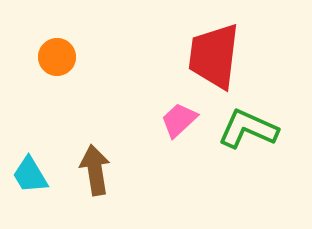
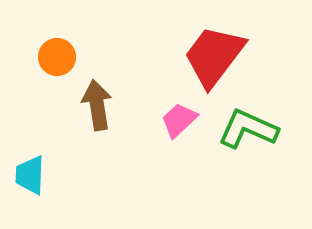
red trapezoid: rotated 30 degrees clockwise
brown arrow: moved 2 px right, 65 px up
cyan trapezoid: rotated 33 degrees clockwise
